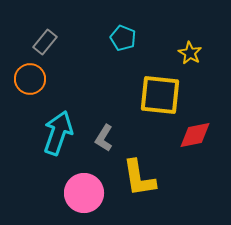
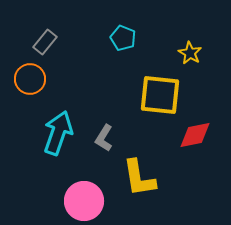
pink circle: moved 8 px down
